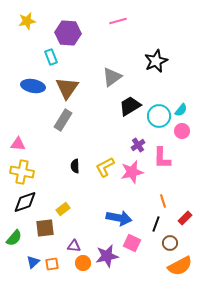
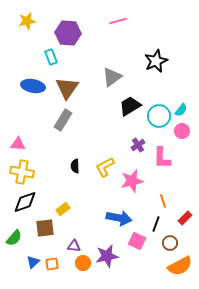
pink star: moved 9 px down
pink square: moved 5 px right, 2 px up
